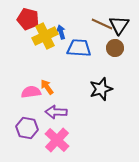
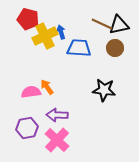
black triangle: rotated 45 degrees clockwise
black star: moved 3 px right, 1 px down; rotated 25 degrees clockwise
purple arrow: moved 1 px right, 3 px down
purple hexagon: rotated 20 degrees counterclockwise
